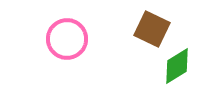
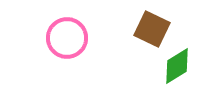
pink circle: moved 1 px up
